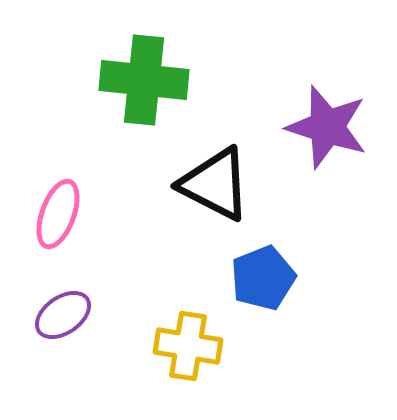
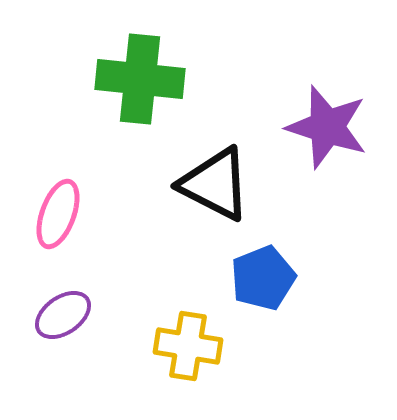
green cross: moved 4 px left, 1 px up
